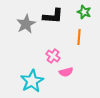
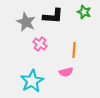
gray star: moved 2 px up; rotated 18 degrees counterclockwise
orange line: moved 5 px left, 13 px down
pink cross: moved 13 px left, 12 px up
